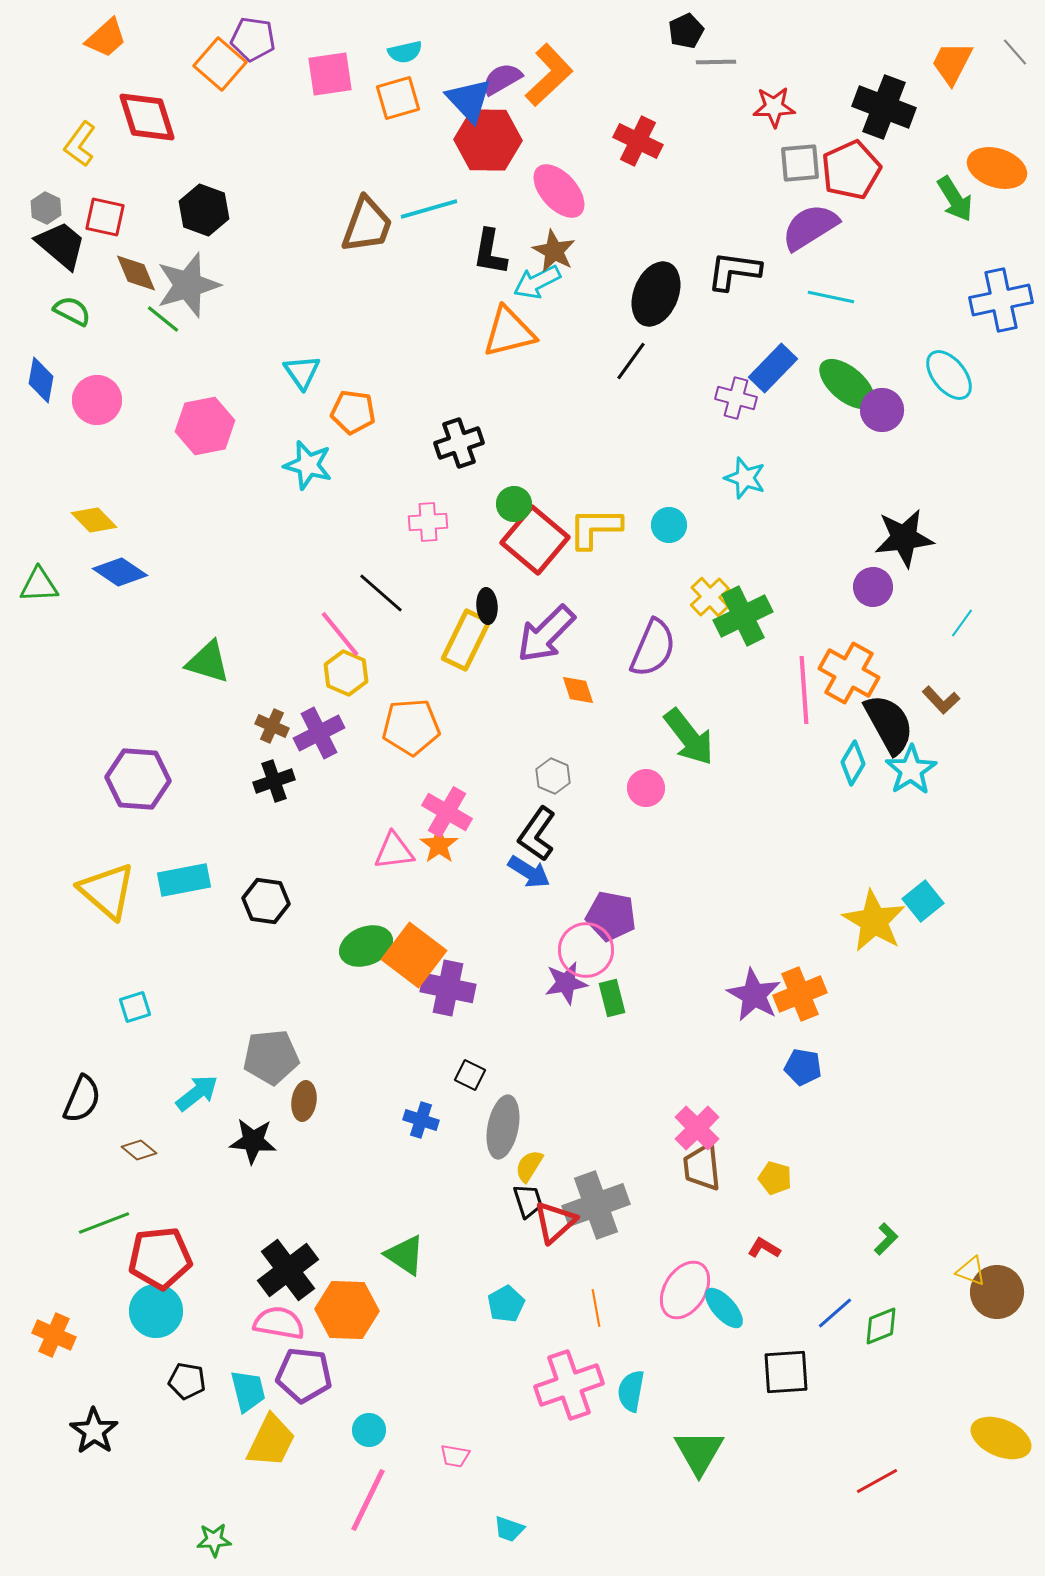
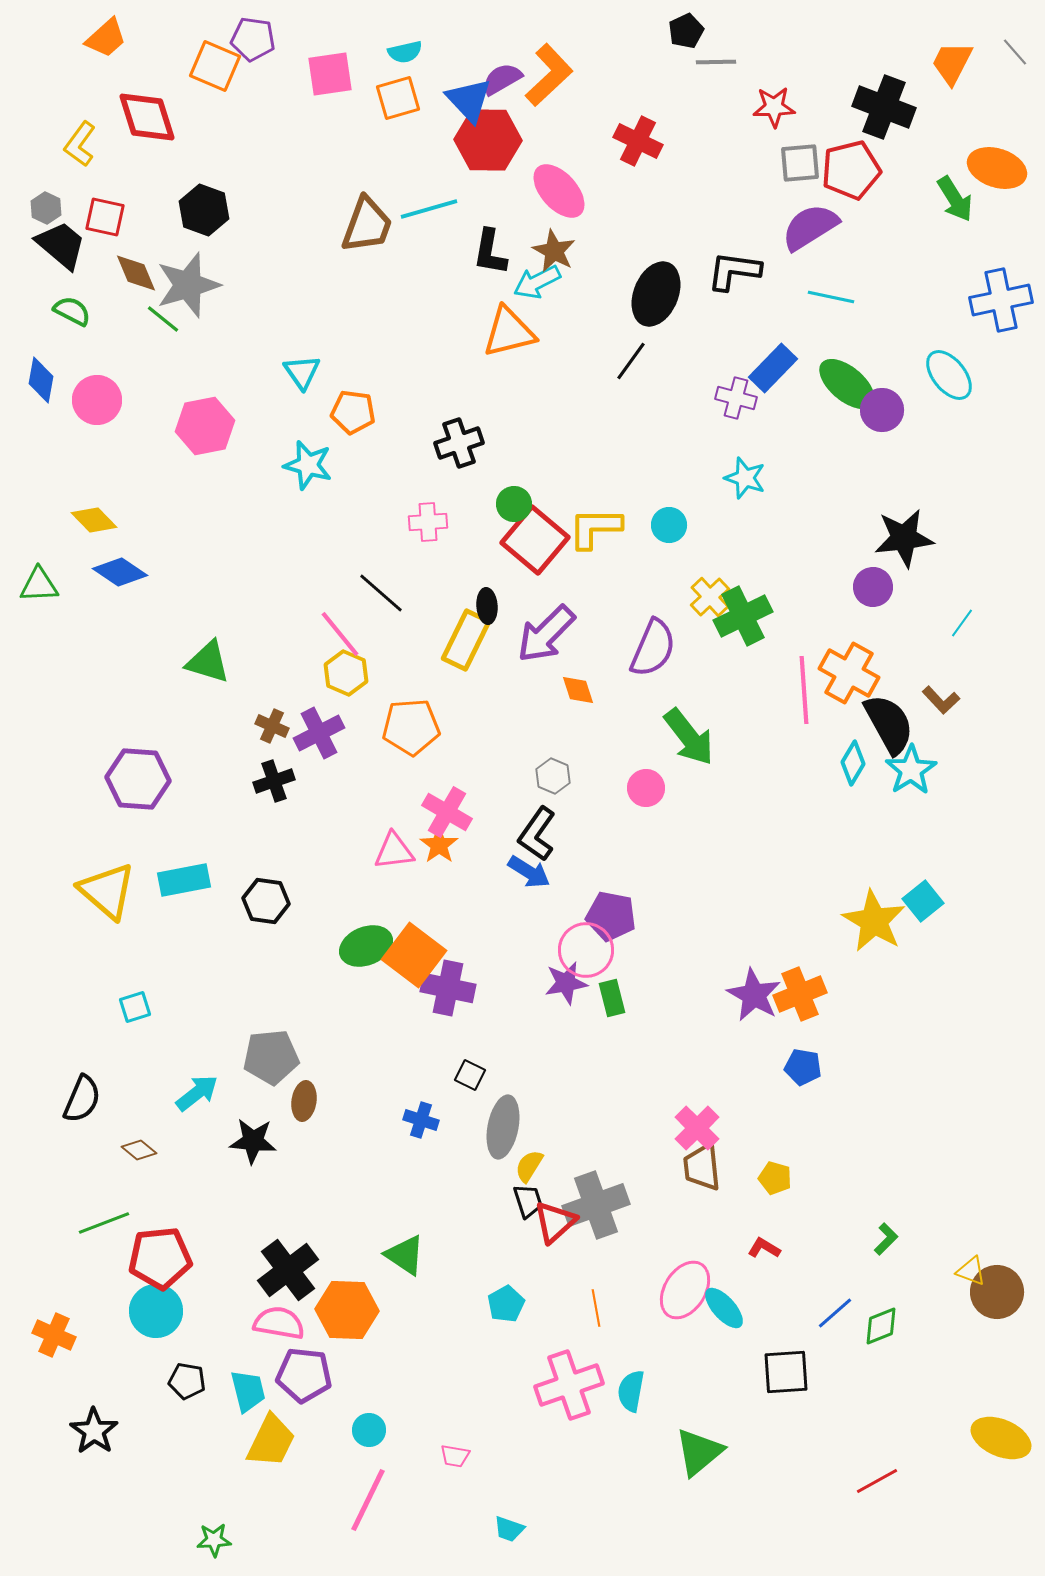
orange square at (220, 64): moved 5 px left, 2 px down; rotated 18 degrees counterclockwise
red pentagon at (851, 170): rotated 10 degrees clockwise
green triangle at (699, 1452): rotated 20 degrees clockwise
